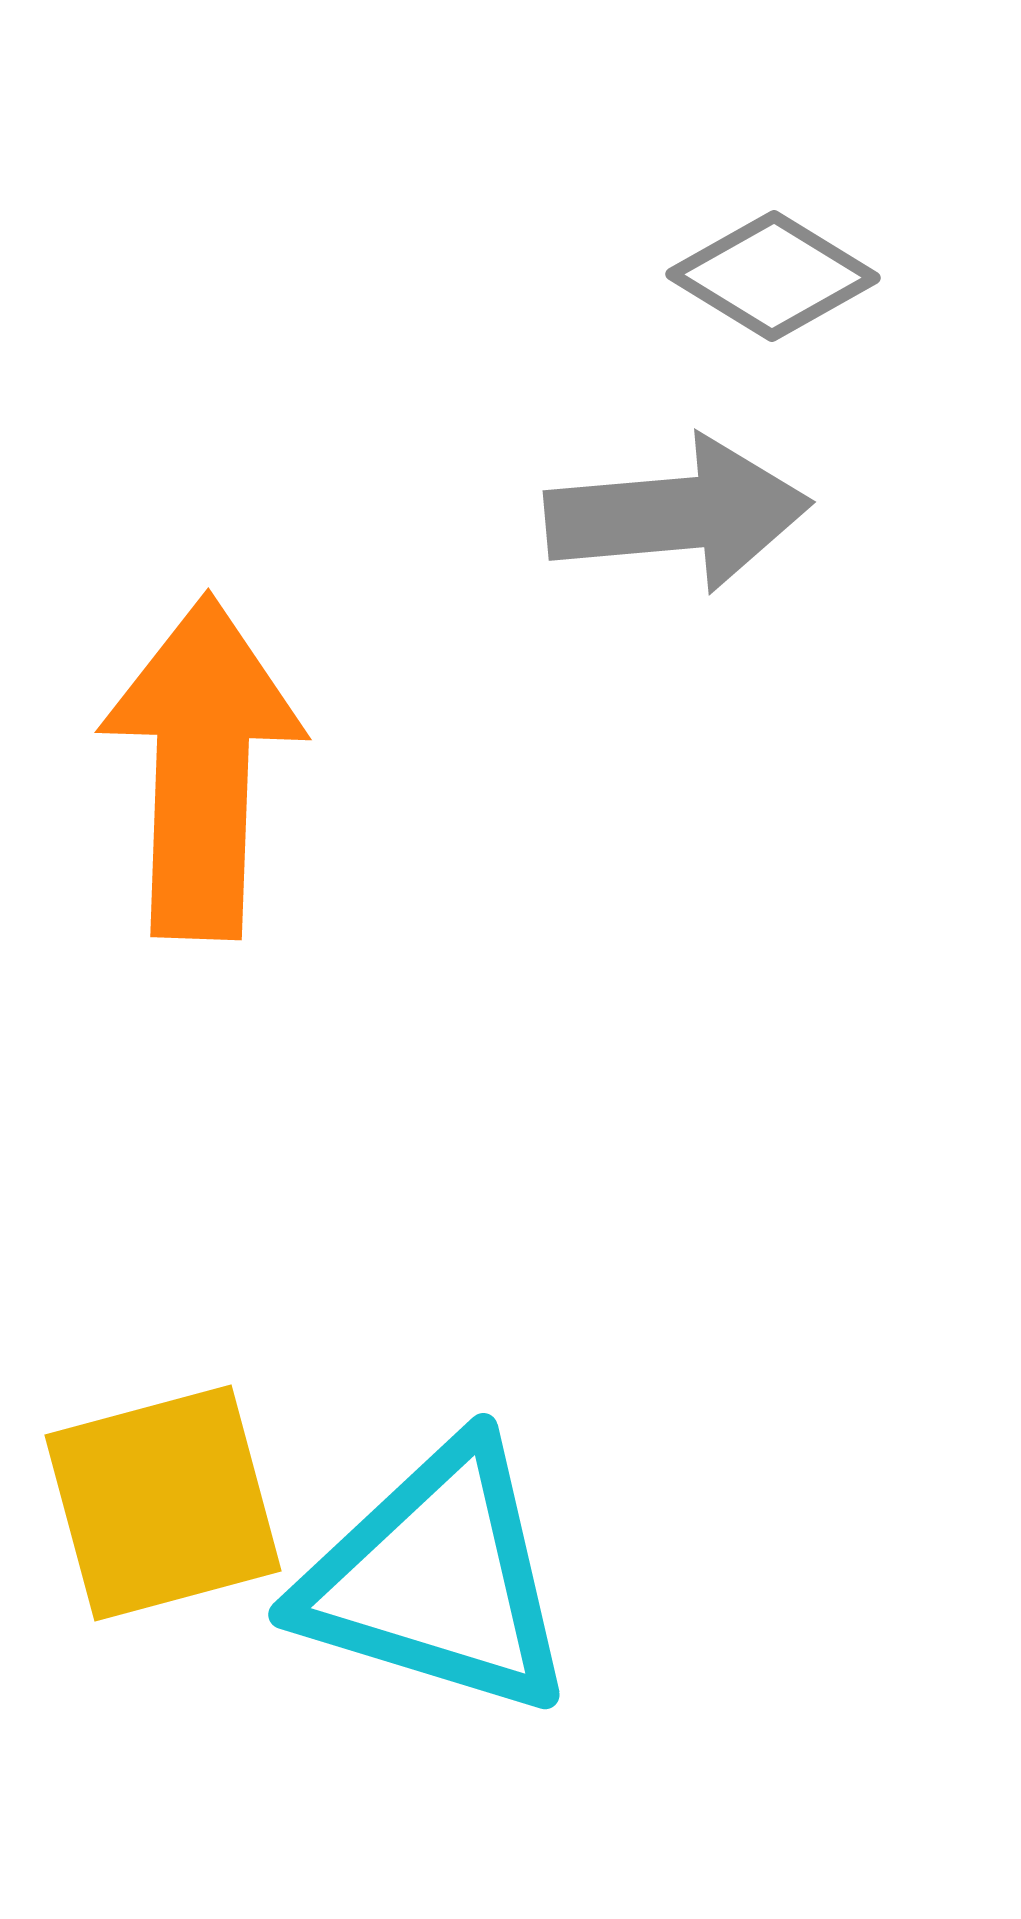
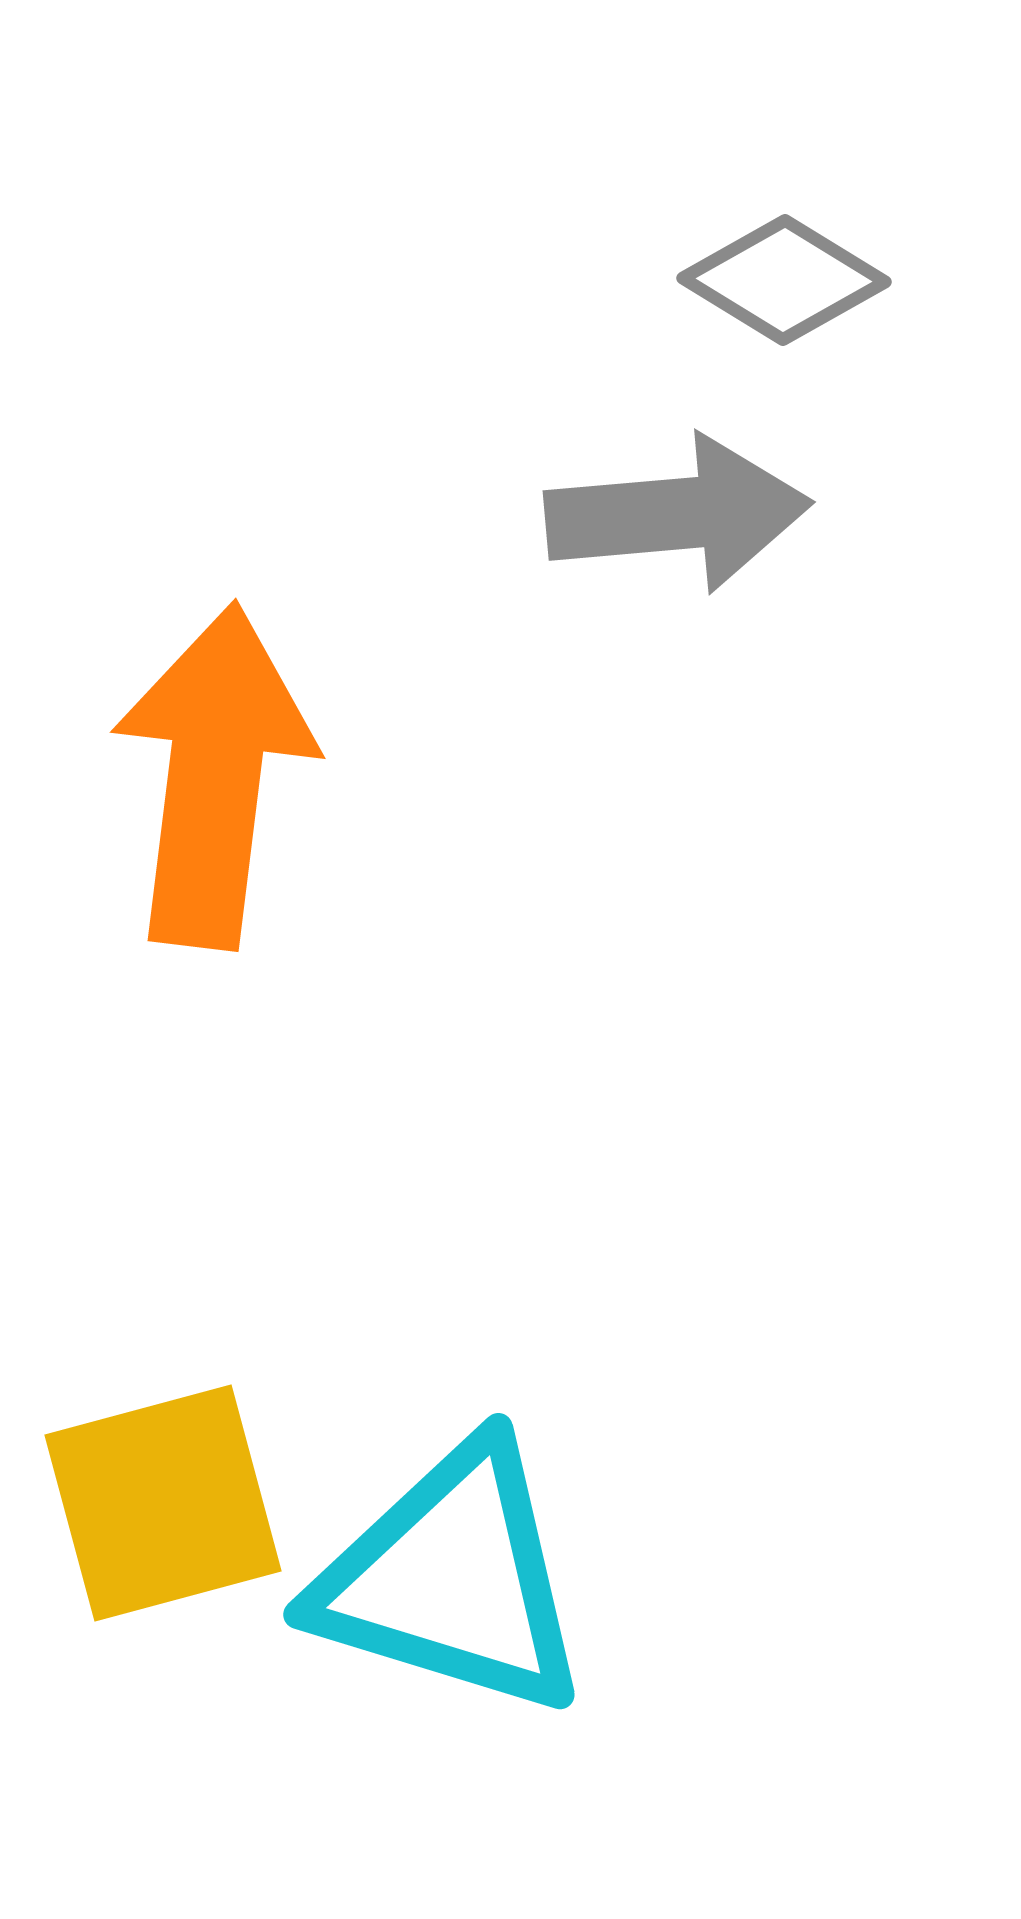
gray diamond: moved 11 px right, 4 px down
orange arrow: moved 12 px right, 9 px down; rotated 5 degrees clockwise
cyan triangle: moved 15 px right
